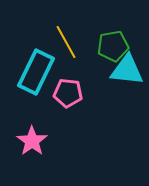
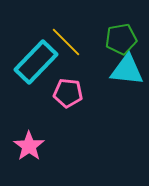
yellow line: rotated 16 degrees counterclockwise
green pentagon: moved 8 px right, 7 px up
cyan rectangle: moved 10 px up; rotated 18 degrees clockwise
pink star: moved 3 px left, 5 px down
